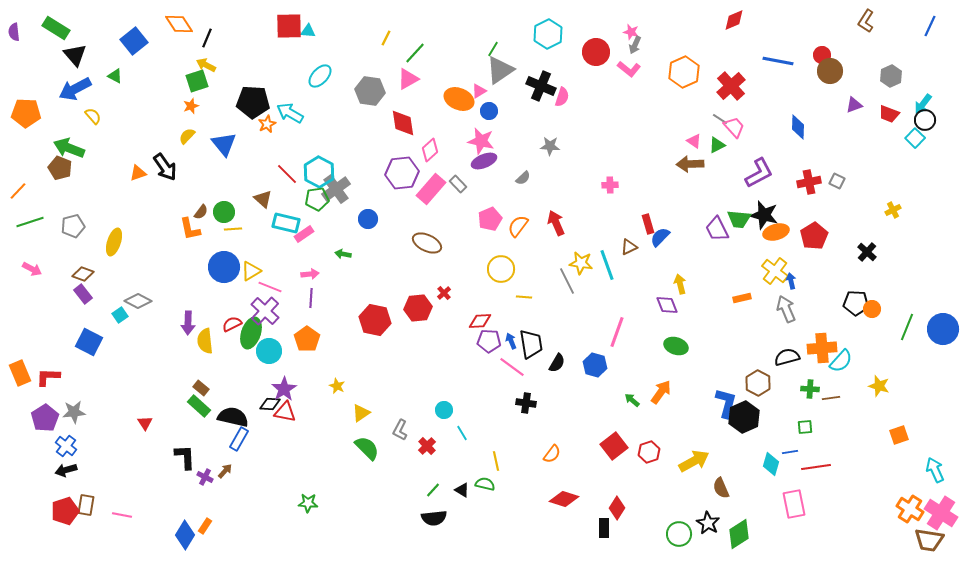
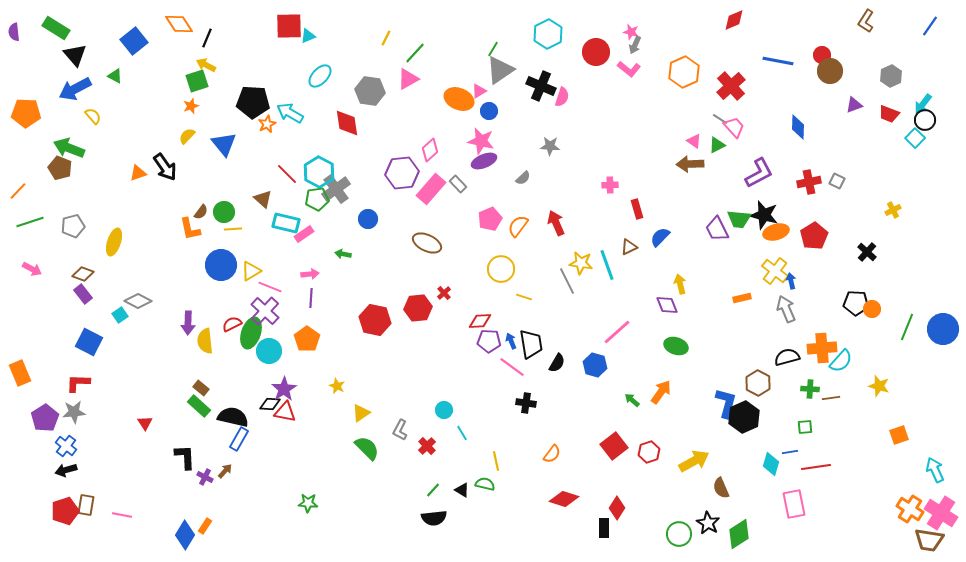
blue line at (930, 26): rotated 10 degrees clockwise
cyan triangle at (308, 31): moved 5 px down; rotated 28 degrees counterclockwise
red diamond at (403, 123): moved 56 px left
red rectangle at (648, 224): moved 11 px left, 15 px up
blue circle at (224, 267): moved 3 px left, 2 px up
yellow line at (524, 297): rotated 14 degrees clockwise
pink line at (617, 332): rotated 28 degrees clockwise
red L-shape at (48, 377): moved 30 px right, 6 px down
